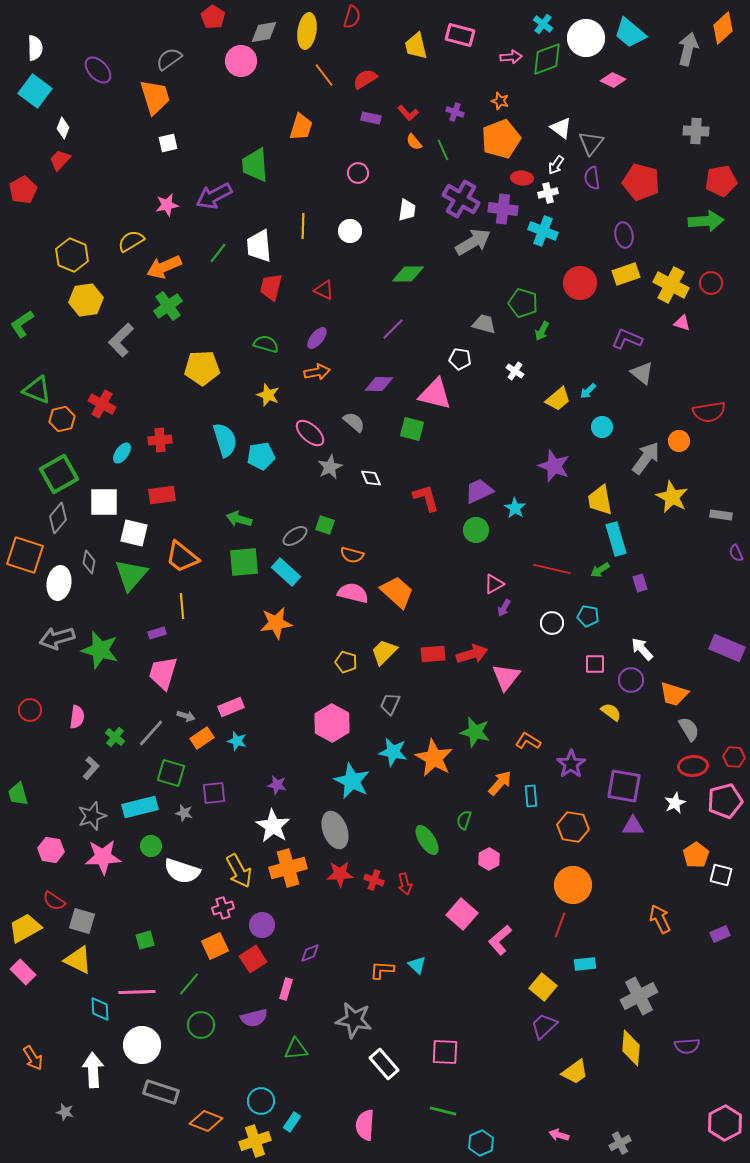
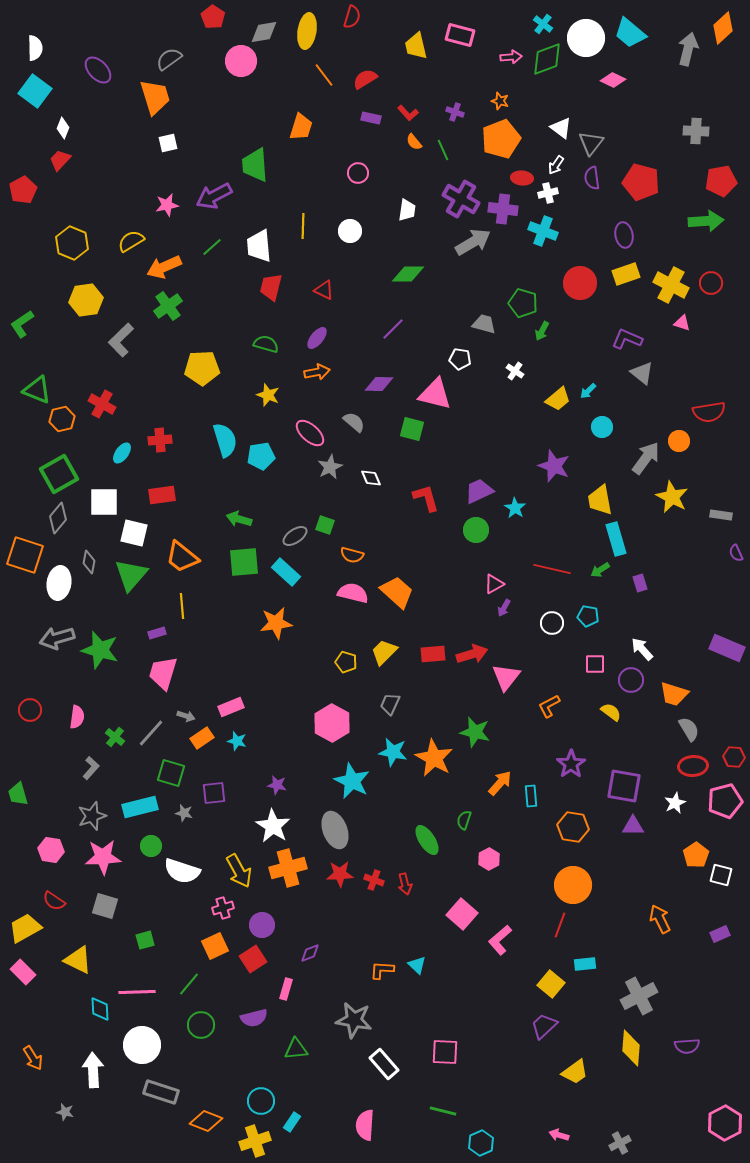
green line at (218, 253): moved 6 px left, 6 px up; rotated 10 degrees clockwise
yellow hexagon at (72, 255): moved 12 px up
orange L-shape at (528, 741): moved 21 px right, 35 px up; rotated 60 degrees counterclockwise
gray square at (82, 921): moved 23 px right, 15 px up
yellow square at (543, 987): moved 8 px right, 3 px up
